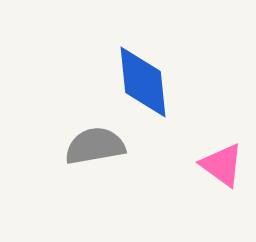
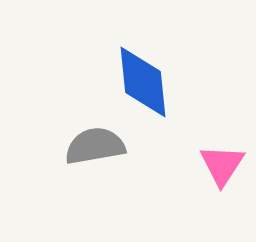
pink triangle: rotated 27 degrees clockwise
